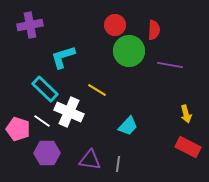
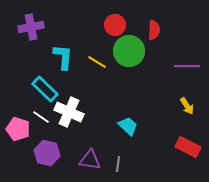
purple cross: moved 1 px right, 2 px down
cyan L-shape: rotated 112 degrees clockwise
purple line: moved 17 px right, 1 px down; rotated 10 degrees counterclockwise
yellow line: moved 28 px up
yellow arrow: moved 1 px right, 8 px up; rotated 18 degrees counterclockwise
white line: moved 1 px left, 4 px up
cyan trapezoid: rotated 90 degrees counterclockwise
purple hexagon: rotated 15 degrees clockwise
